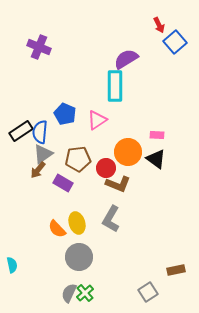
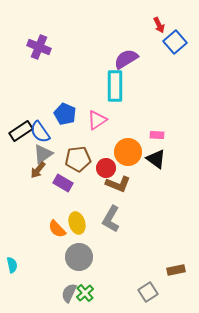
blue semicircle: rotated 40 degrees counterclockwise
